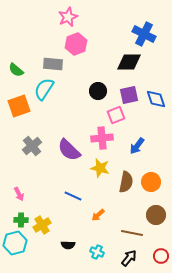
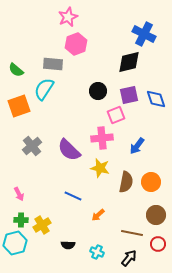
black diamond: rotated 15 degrees counterclockwise
red circle: moved 3 px left, 12 px up
